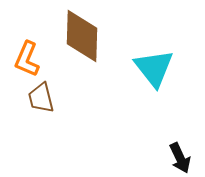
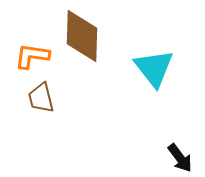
orange L-shape: moved 5 px right, 3 px up; rotated 75 degrees clockwise
black arrow: rotated 12 degrees counterclockwise
